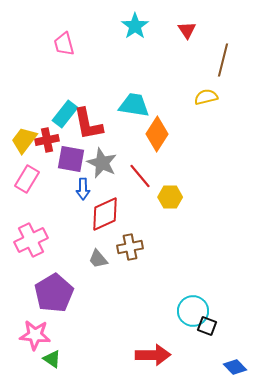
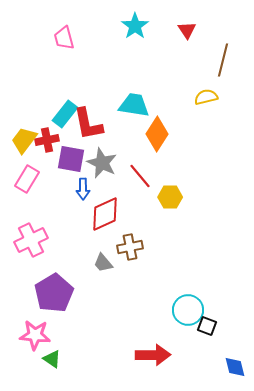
pink trapezoid: moved 6 px up
gray trapezoid: moved 5 px right, 4 px down
cyan circle: moved 5 px left, 1 px up
blue diamond: rotated 30 degrees clockwise
